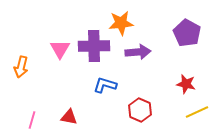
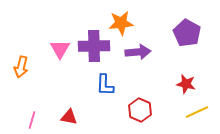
blue L-shape: rotated 105 degrees counterclockwise
